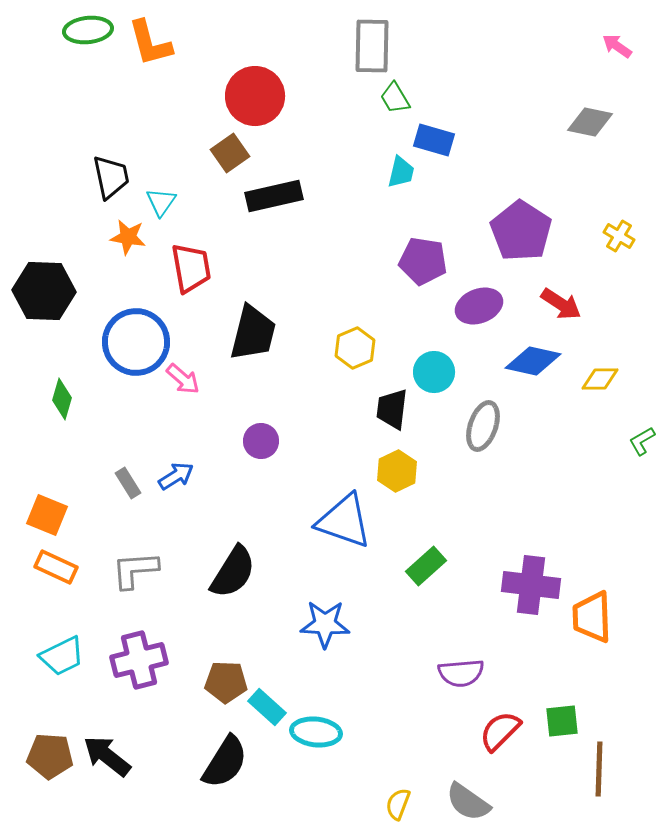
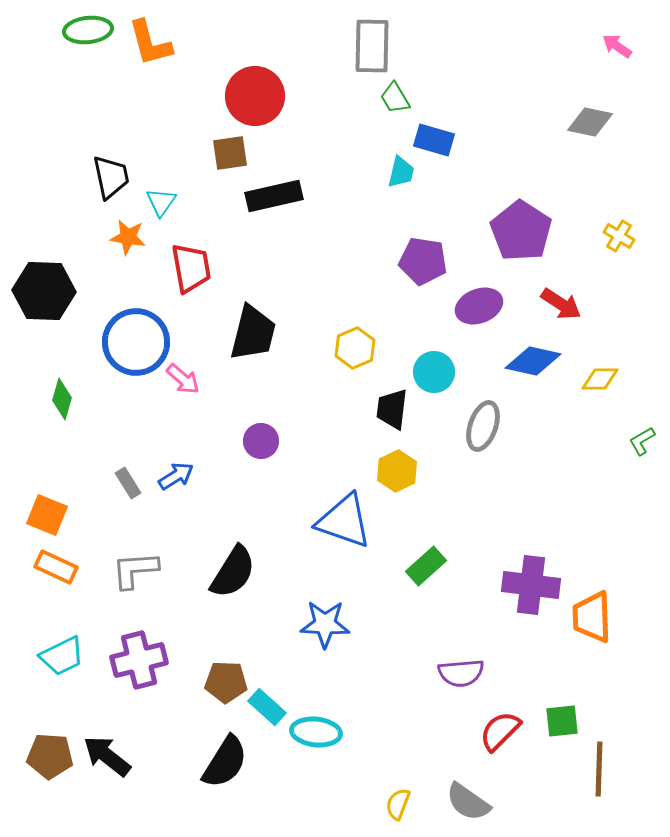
brown square at (230, 153): rotated 27 degrees clockwise
